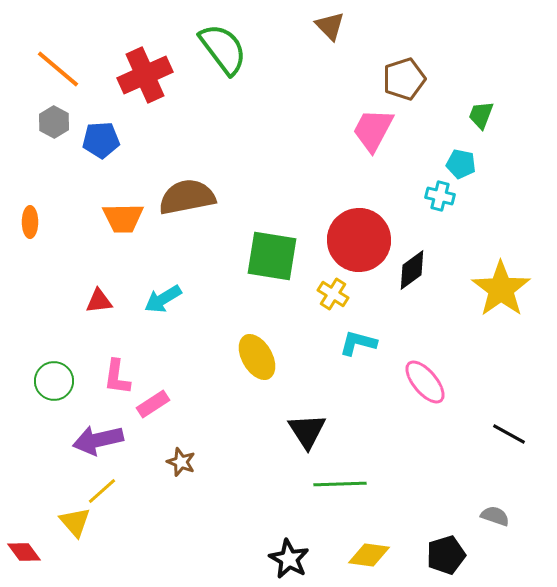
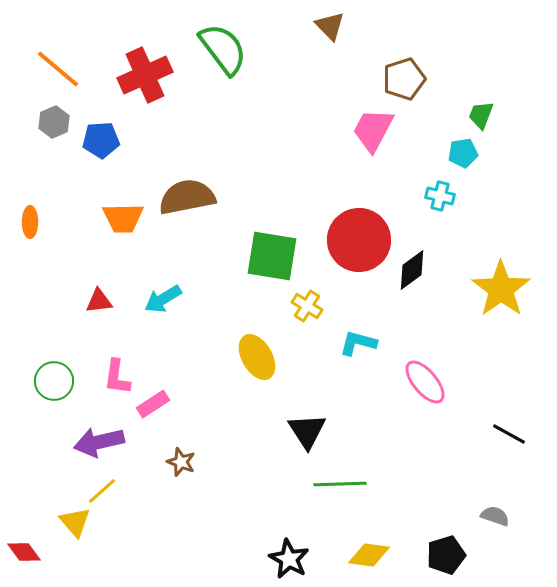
gray hexagon: rotated 8 degrees clockwise
cyan pentagon: moved 2 px right, 11 px up; rotated 20 degrees counterclockwise
yellow cross: moved 26 px left, 12 px down
purple arrow: moved 1 px right, 2 px down
